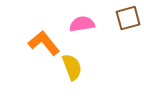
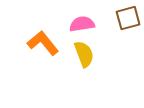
orange L-shape: moved 1 px left
yellow semicircle: moved 12 px right, 13 px up
